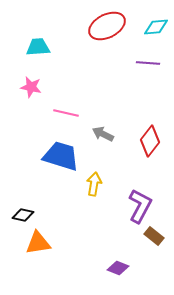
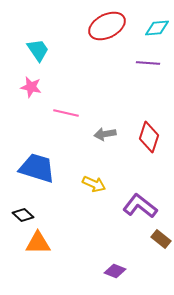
cyan diamond: moved 1 px right, 1 px down
cyan trapezoid: moved 3 px down; rotated 60 degrees clockwise
gray arrow: moved 2 px right; rotated 35 degrees counterclockwise
red diamond: moved 1 px left, 4 px up; rotated 20 degrees counterclockwise
blue trapezoid: moved 24 px left, 12 px down
yellow arrow: rotated 105 degrees clockwise
purple L-shape: rotated 80 degrees counterclockwise
black diamond: rotated 30 degrees clockwise
brown rectangle: moved 7 px right, 3 px down
orange triangle: rotated 8 degrees clockwise
purple diamond: moved 3 px left, 3 px down
